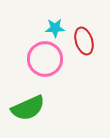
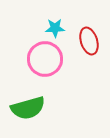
red ellipse: moved 5 px right
green semicircle: rotated 8 degrees clockwise
